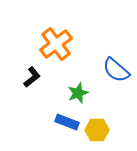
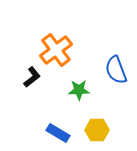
orange cross: moved 6 px down
blue semicircle: rotated 28 degrees clockwise
green star: moved 1 px right, 3 px up; rotated 20 degrees clockwise
blue rectangle: moved 9 px left, 11 px down; rotated 10 degrees clockwise
